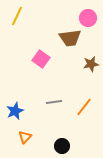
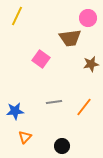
blue star: rotated 18 degrees clockwise
